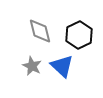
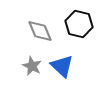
gray diamond: rotated 8 degrees counterclockwise
black hexagon: moved 11 px up; rotated 20 degrees counterclockwise
